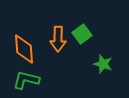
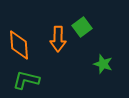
green square: moved 7 px up
orange diamond: moved 5 px left, 4 px up
